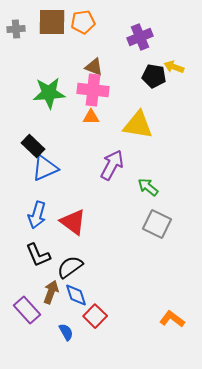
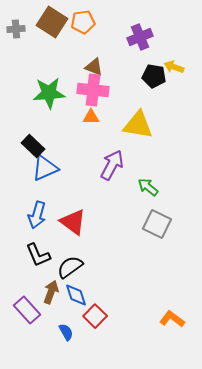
brown square: rotated 32 degrees clockwise
